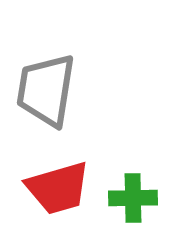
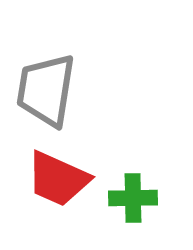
red trapezoid: moved 9 px up; rotated 40 degrees clockwise
